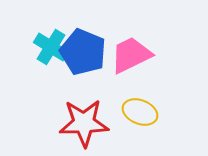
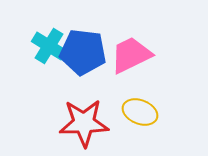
cyan cross: moved 2 px left, 1 px up
blue pentagon: rotated 15 degrees counterclockwise
